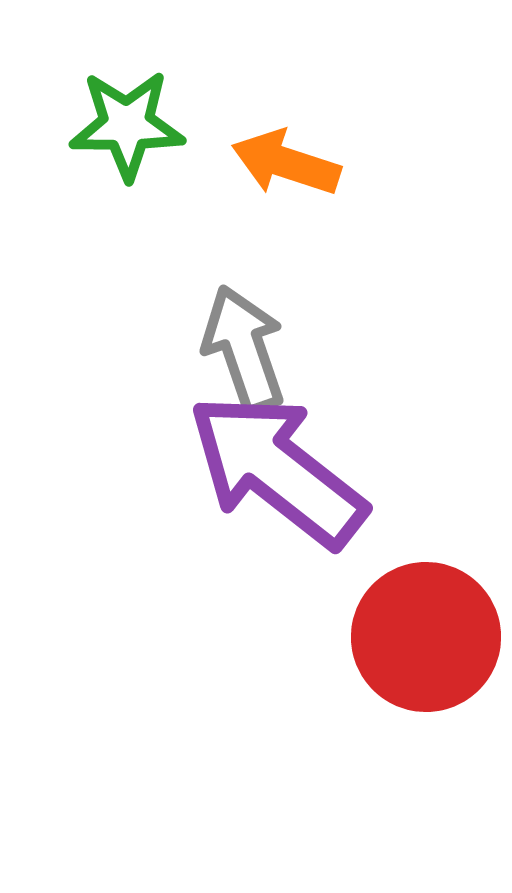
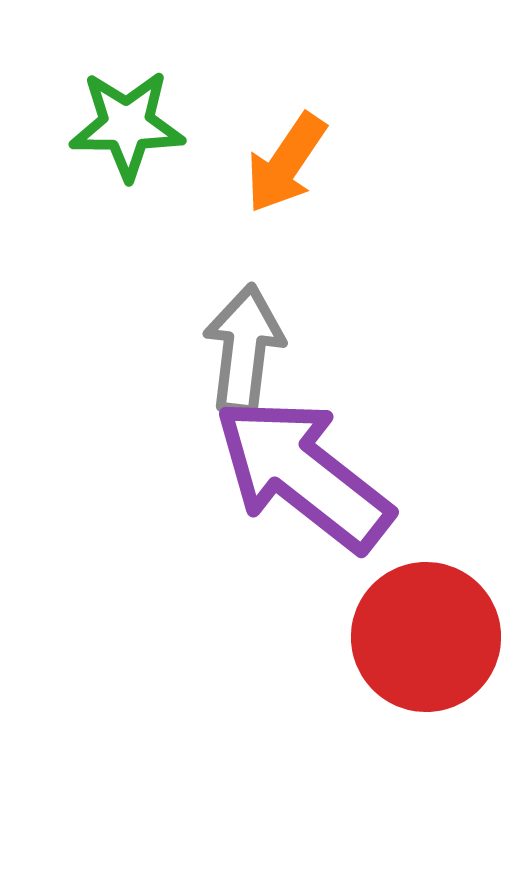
orange arrow: rotated 74 degrees counterclockwise
gray arrow: rotated 26 degrees clockwise
purple arrow: moved 26 px right, 4 px down
